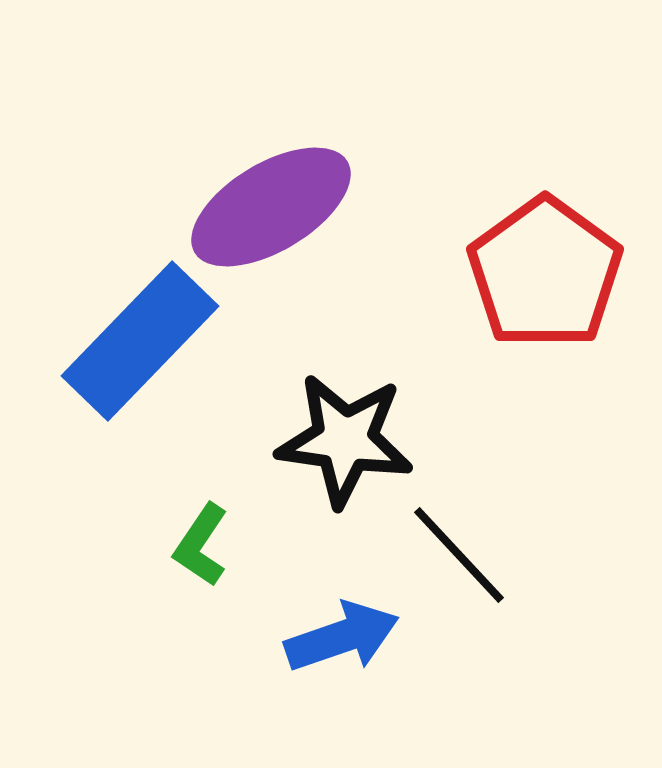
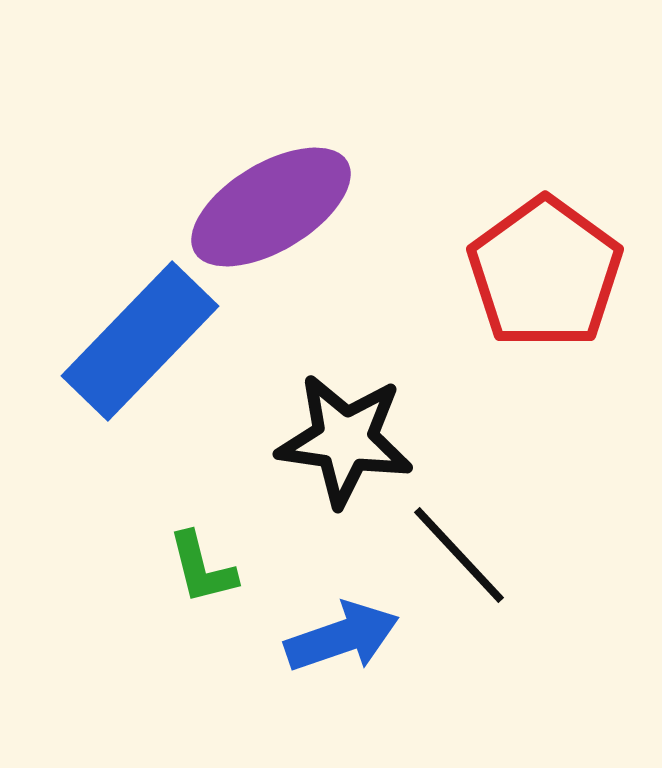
green L-shape: moved 1 px right, 23 px down; rotated 48 degrees counterclockwise
